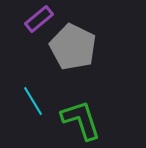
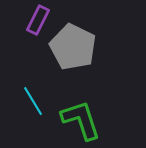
purple rectangle: moved 1 px left, 1 px down; rotated 24 degrees counterclockwise
